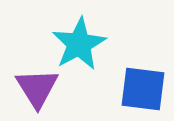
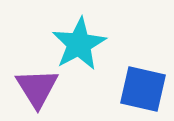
blue square: rotated 6 degrees clockwise
